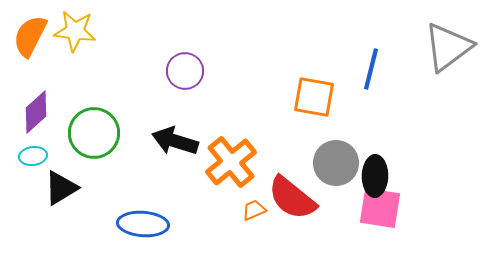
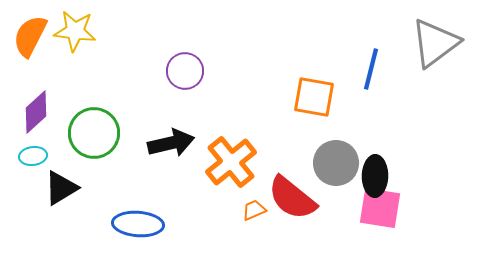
gray triangle: moved 13 px left, 4 px up
black arrow: moved 4 px left, 2 px down; rotated 150 degrees clockwise
blue ellipse: moved 5 px left
